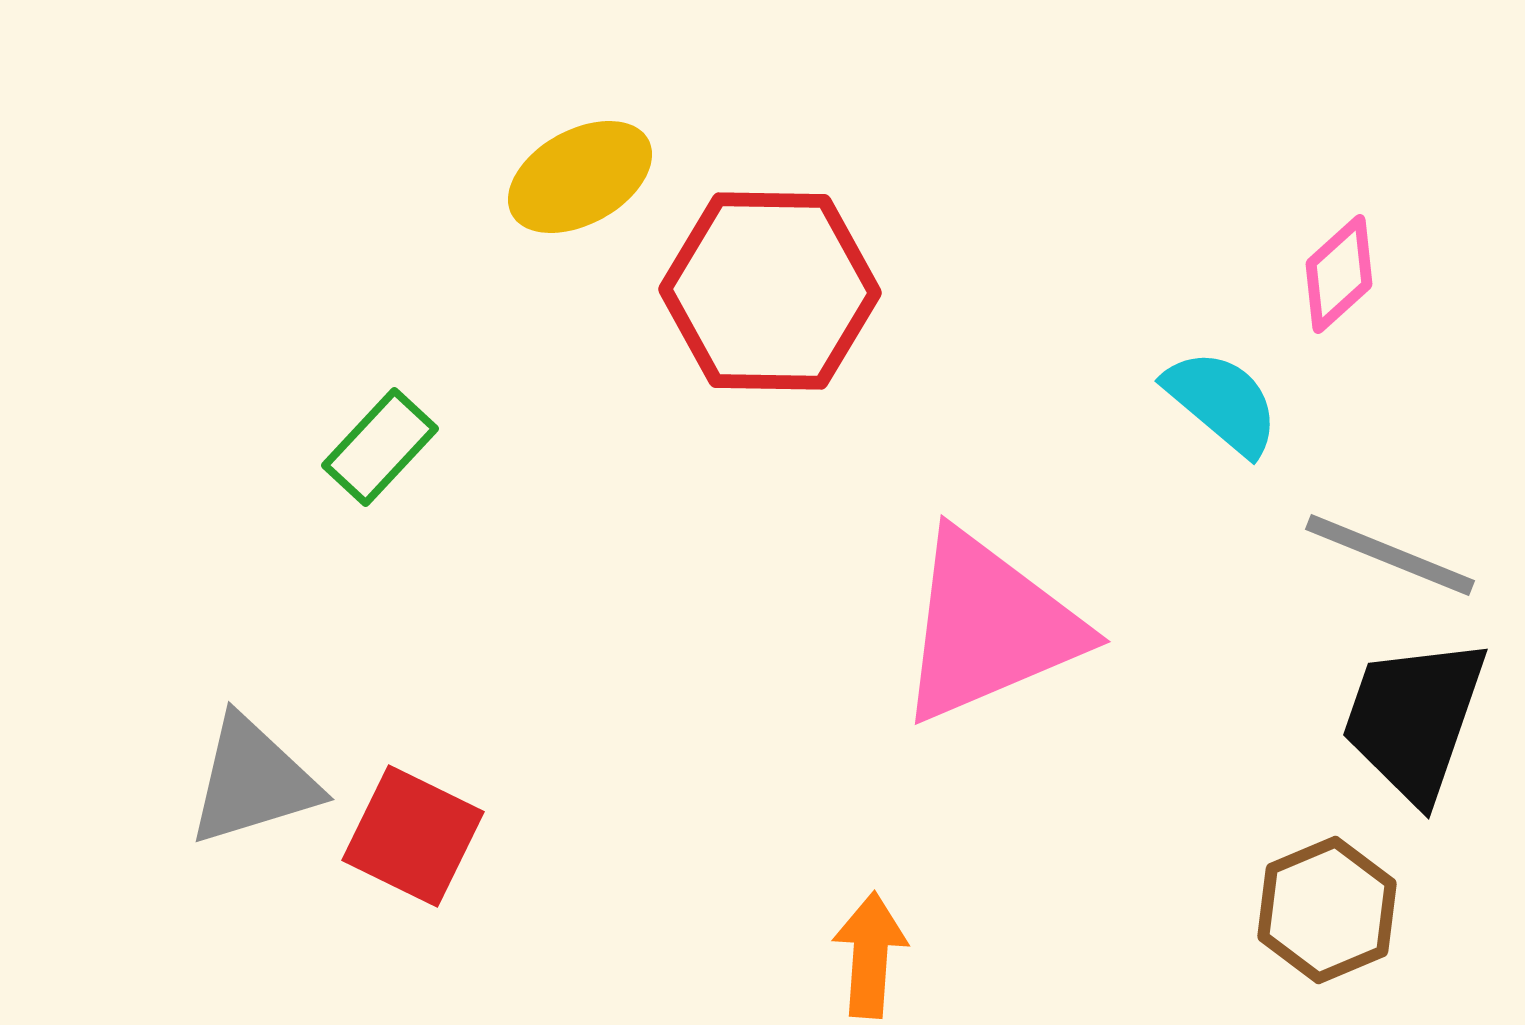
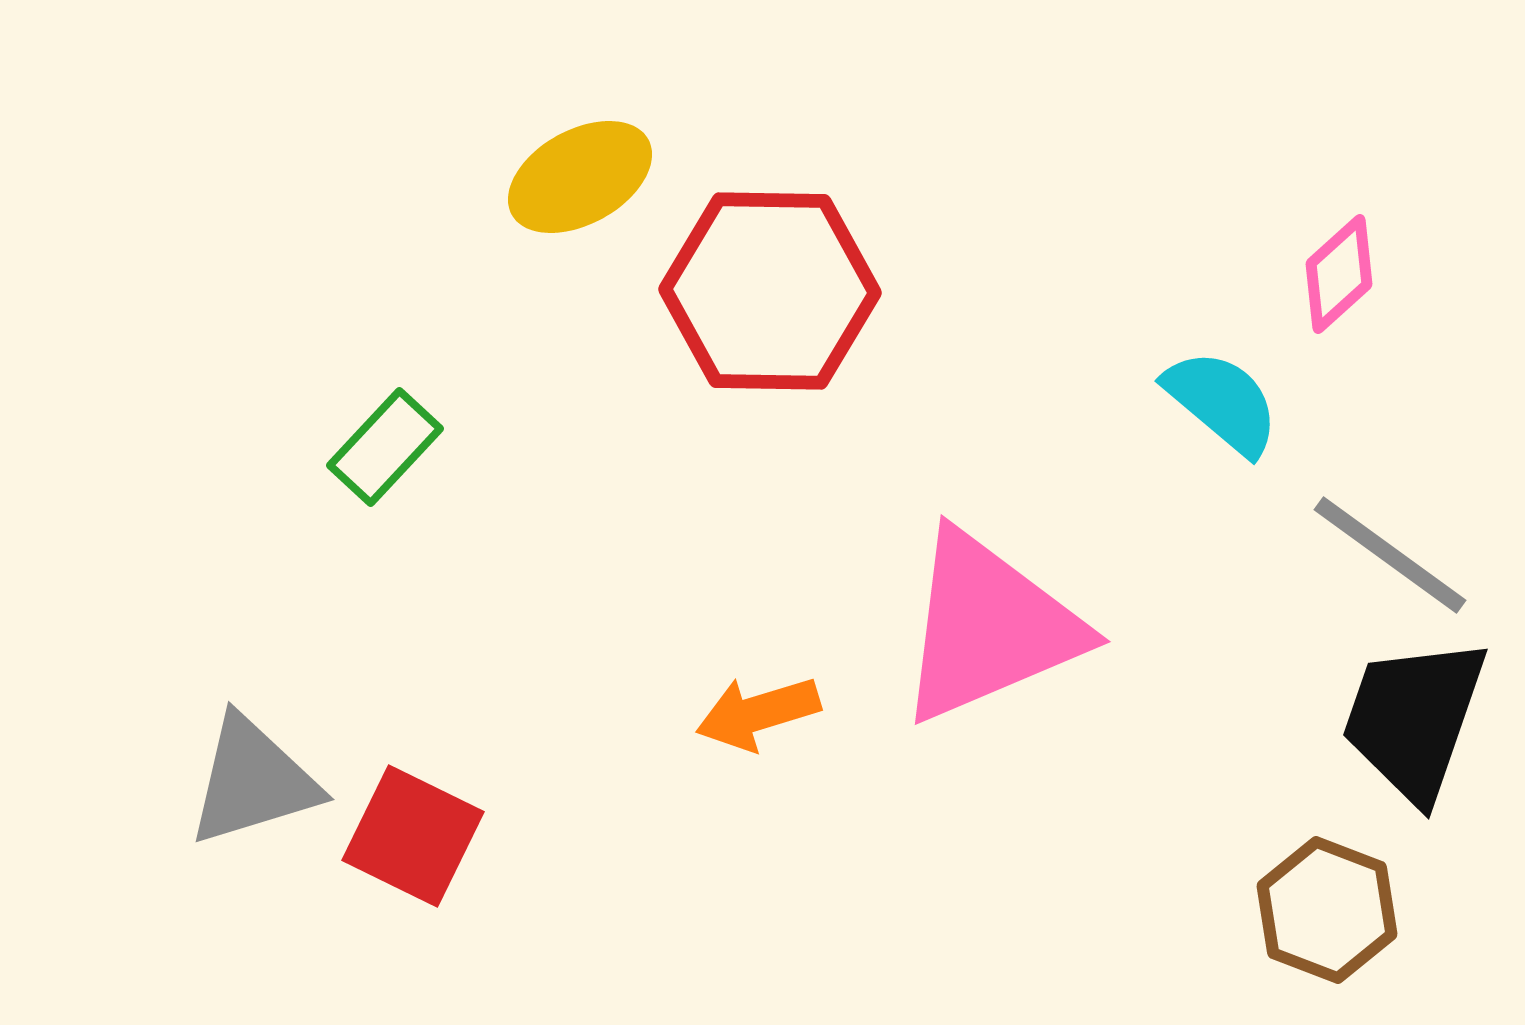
green rectangle: moved 5 px right
gray line: rotated 14 degrees clockwise
brown hexagon: rotated 16 degrees counterclockwise
orange arrow: moved 112 px left, 242 px up; rotated 111 degrees counterclockwise
